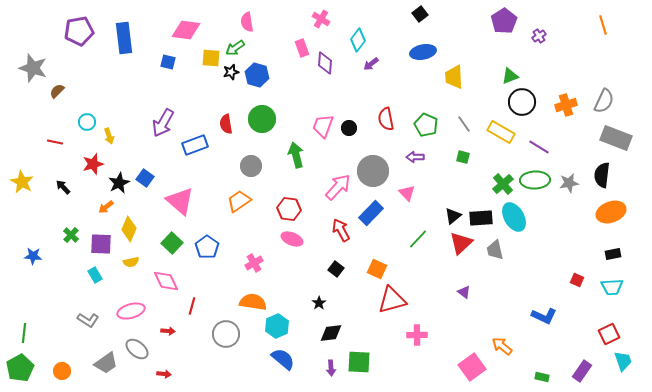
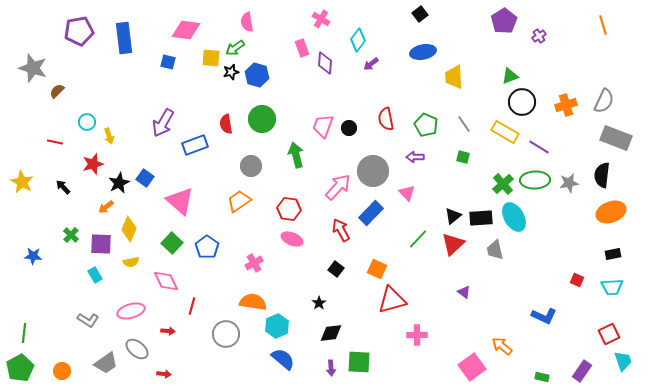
yellow rectangle at (501, 132): moved 4 px right
red triangle at (461, 243): moved 8 px left, 1 px down
